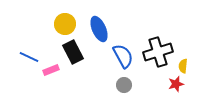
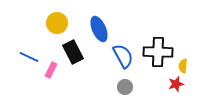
yellow circle: moved 8 px left, 1 px up
black cross: rotated 20 degrees clockwise
pink rectangle: rotated 42 degrees counterclockwise
gray circle: moved 1 px right, 2 px down
